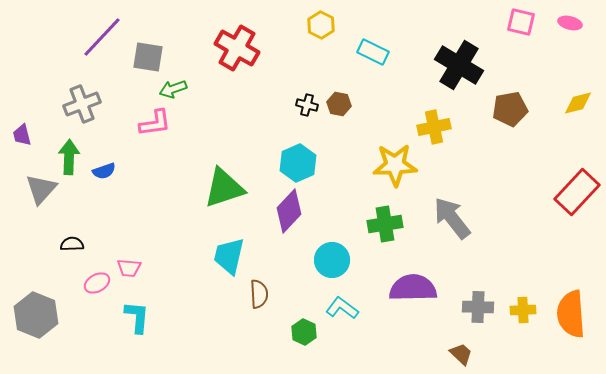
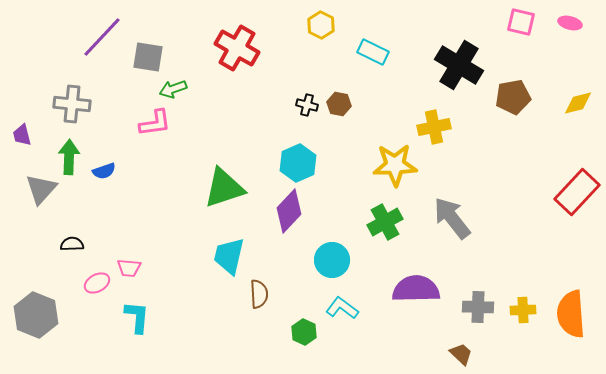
gray cross at (82, 104): moved 10 px left; rotated 27 degrees clockwise
brown pentagon at (510, 109): moved 3 px right, 12 px up
green cross at (385, 224): moved 2 px up; rotated 20 degrees counterclockwise
purple semicircle at (413, 288): moved 3 px right, 1 px down
